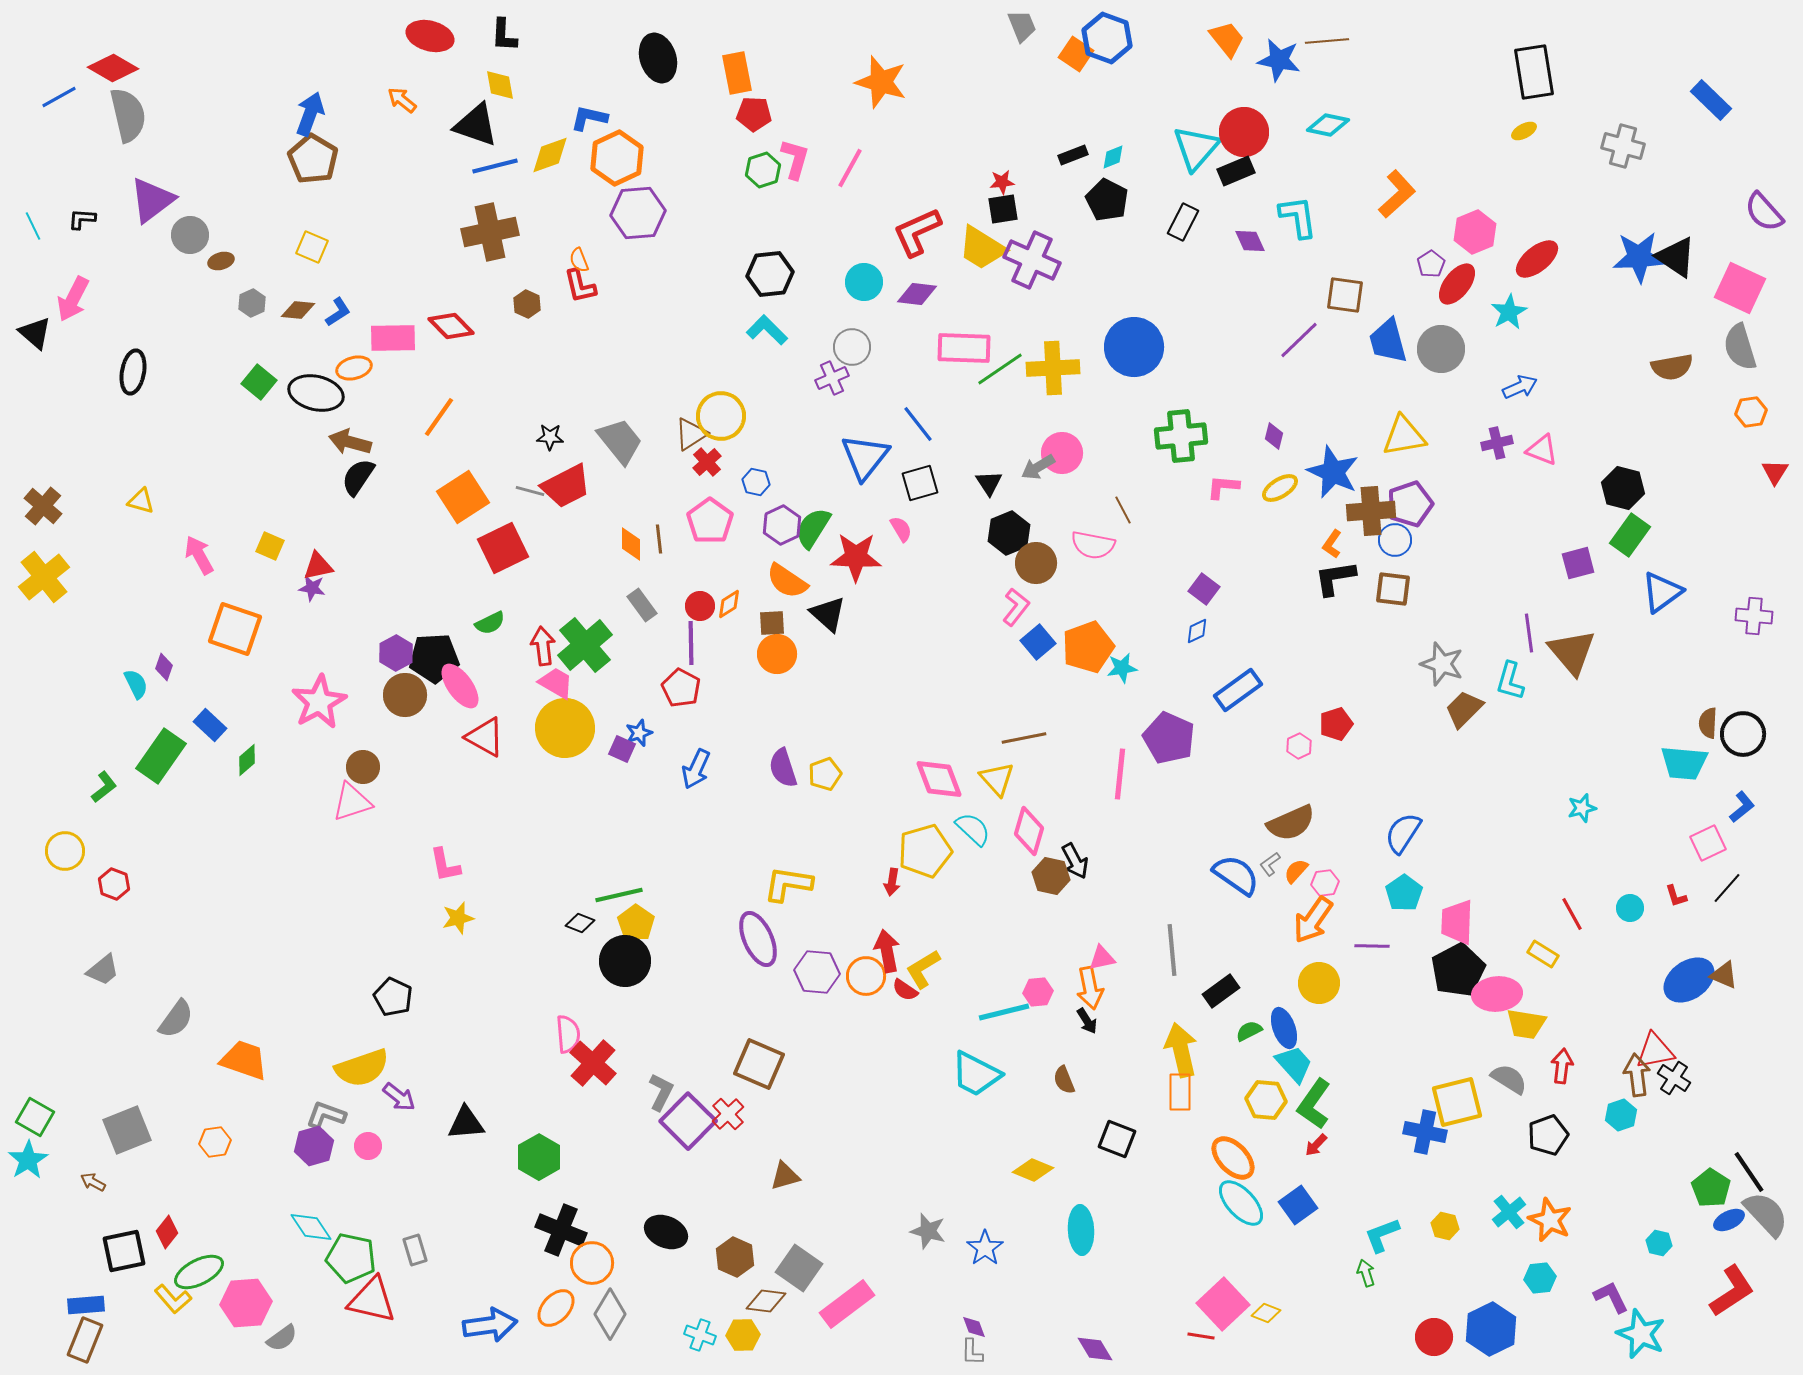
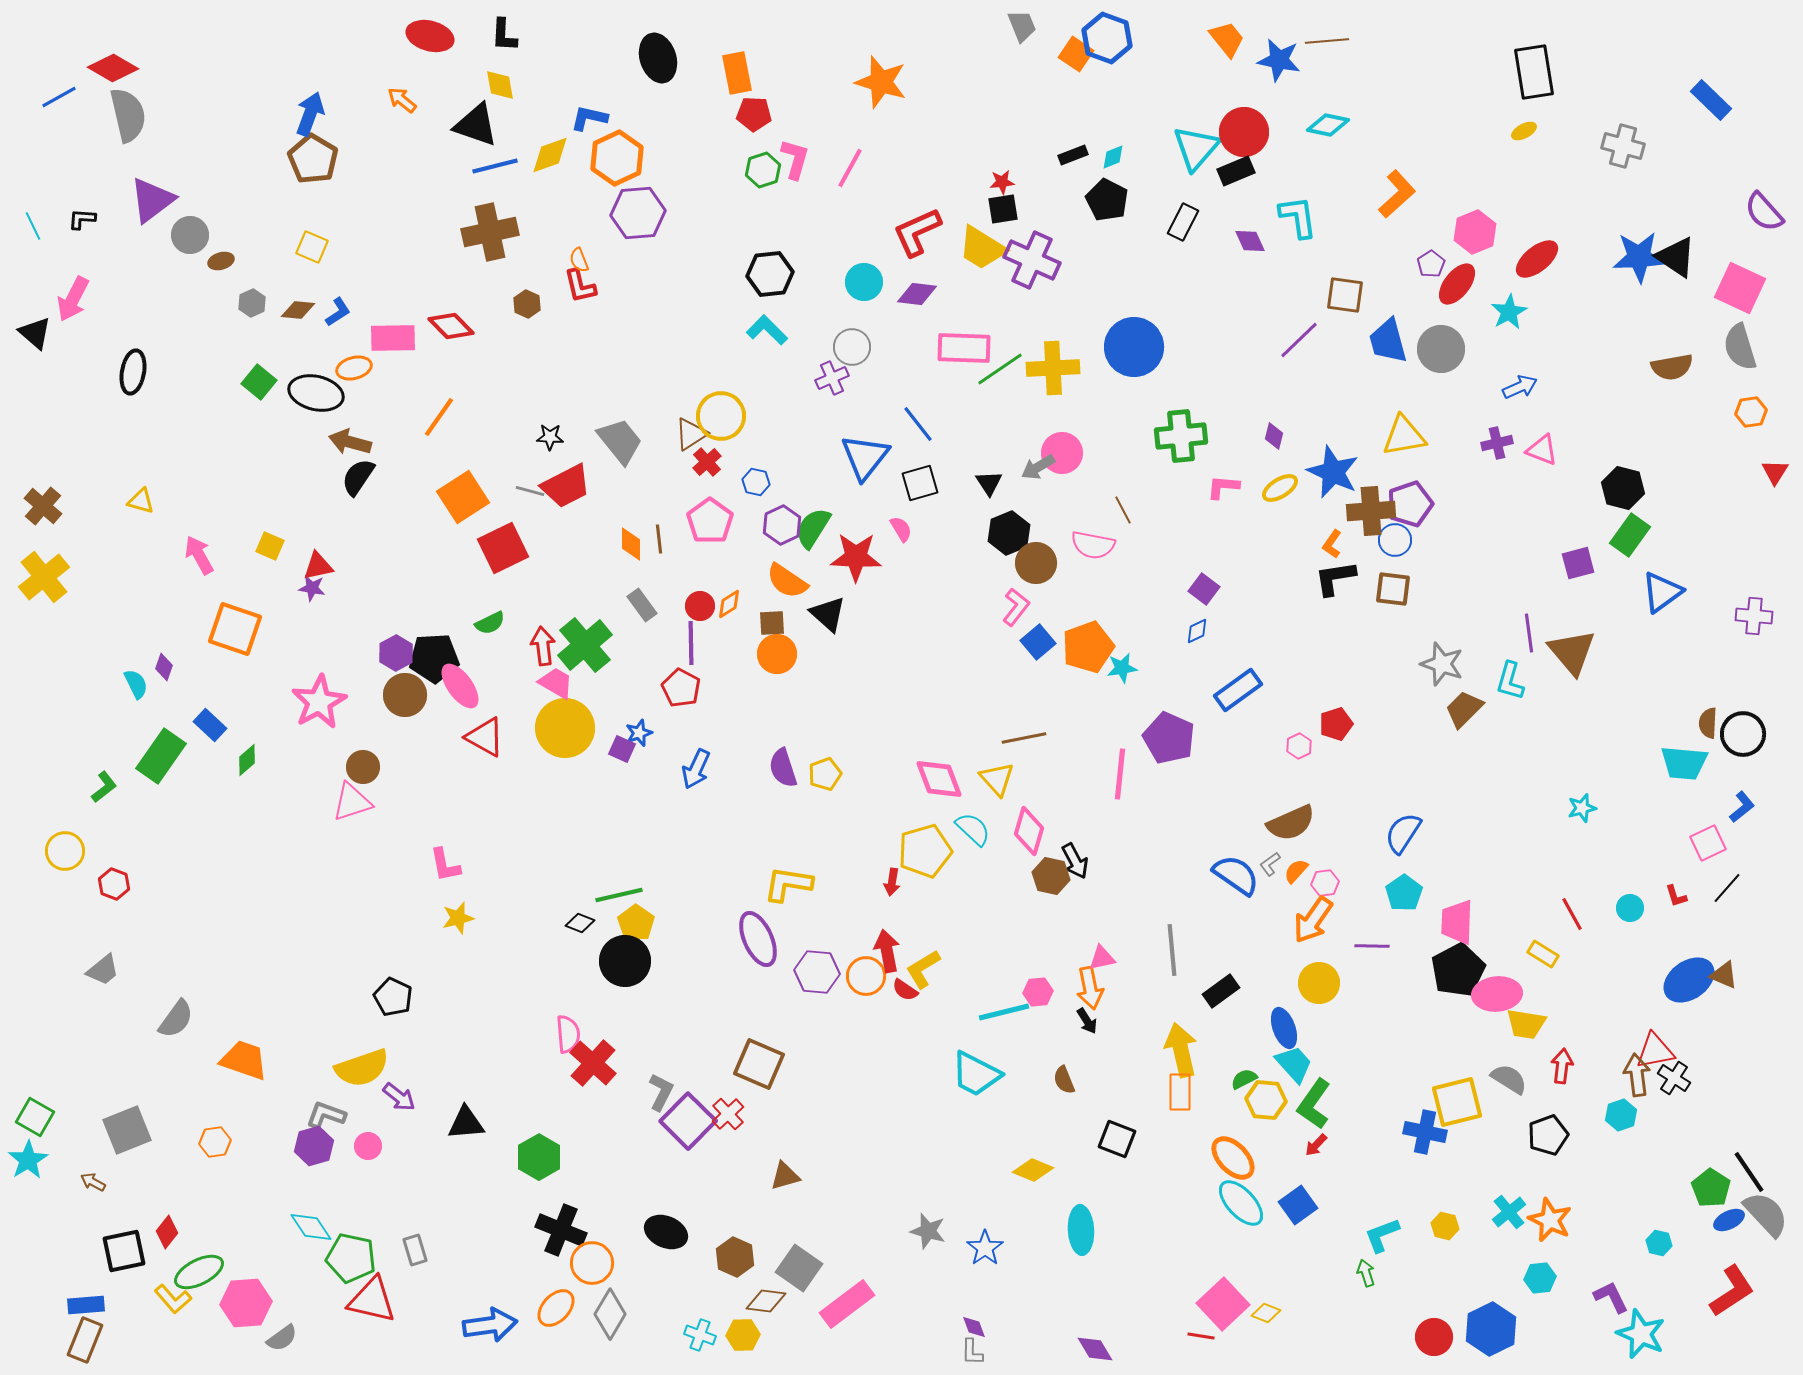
green semicircle at (1249, 1031): moved 5 px left, 48 px down
